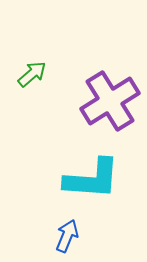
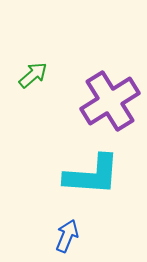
green arrow: moved 1 px right, 1 px down
cyan L-shape: moved 4 px up
